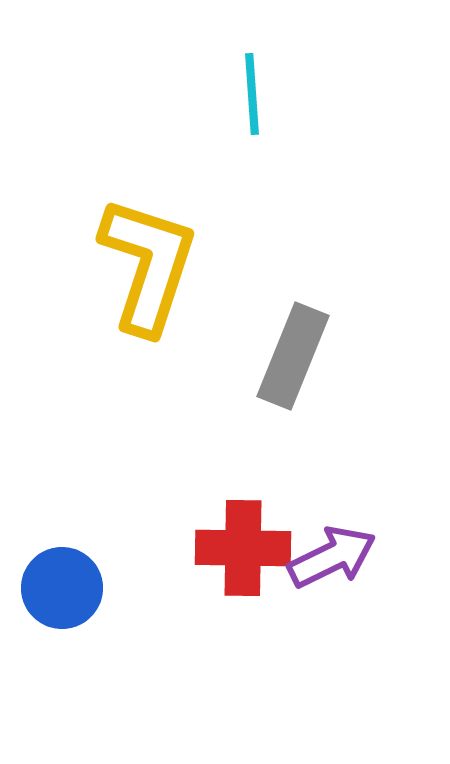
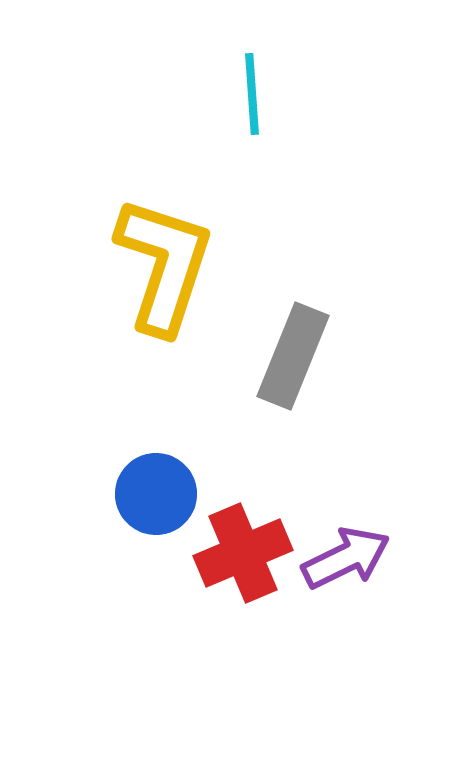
yellow L-shape: moved 16 px right
red cross: moved 5 px down; rotated 24 degrees counterclockwise
purple arrow: moved 14 px right, 1 px down
blue circle: moved 94 px right, 94 px up
